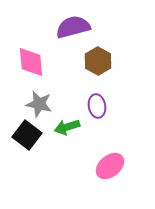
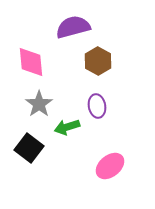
gray star: rotated 24 degrees clockwise
black square: moved 2 px right, 13 px down
